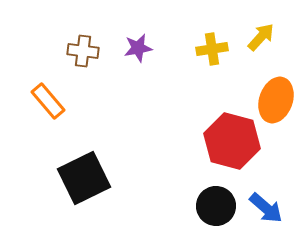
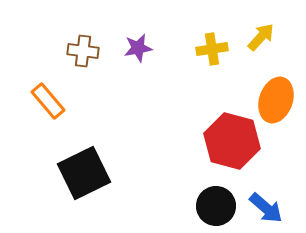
black square: moved 5 px up
